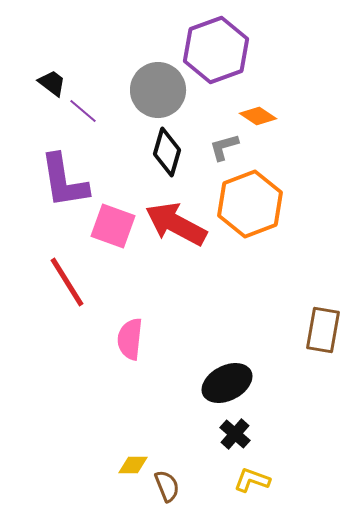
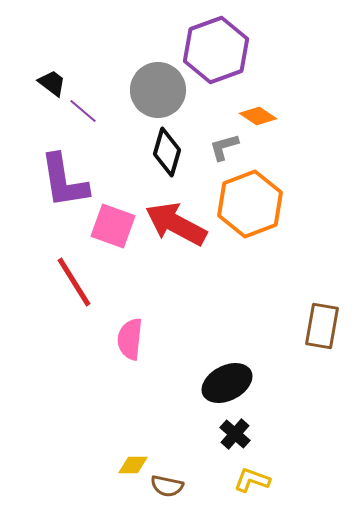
red line: moved 7 px right
brown rectangle: moved 1 px left, 4 px up
brown semicircle: rotated 124 degrees clockwise
